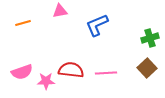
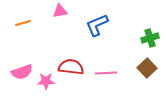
red semicircle: moved 3 px up
